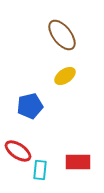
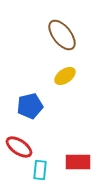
red ellipse: moved 1 px right, 4 px up
